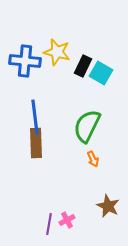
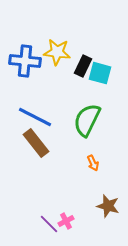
yellow star: rotated 8 degrees counterclockwise
cyan square: moved 1 px left; rotated 15 degrees counterclockwise
blue line: rotated 56 degrees counterclockwise
green semicircle: moved 6 px up
brown rectangle: rotated 36 degrees counterclockwise
orange arrow: moved 4 px down
brown star: rotated 10 degrees counterclockwise
pink cross: moved 1 px left, 1 px down
purple line: rotated 55 degrees counterclockwise
